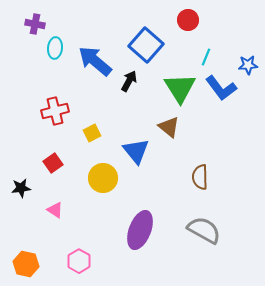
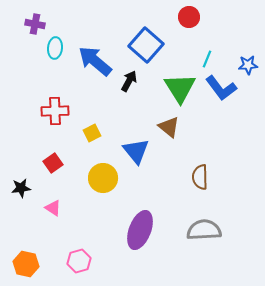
red circle: moved 1 px right, 3 px up
cyan line: moved 1 px right, 2 px down
red cross: rotated 12 degrees clockwise
pink triangle: moved 2 px left, 2 px up
gray semicircle: rotated 32 degrees counterclockwise
pink hexagon: rotated 15 degrees clockwise
